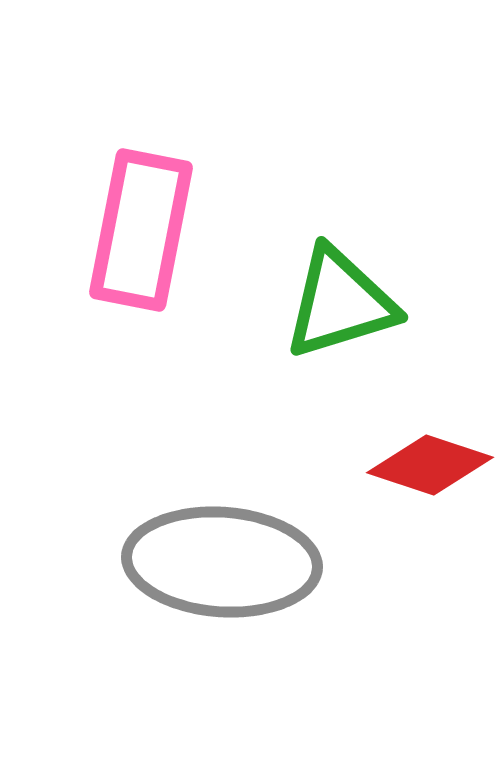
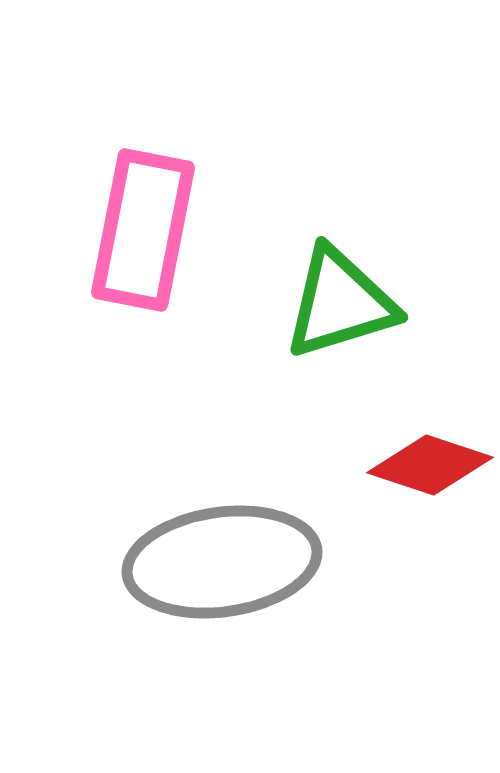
pink rectangle: moved 2 px right
gray ellipse: rotated 12 degrees counterclockwise
